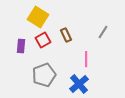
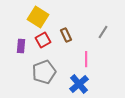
gray pentagon: moved 3 px up
